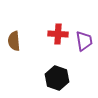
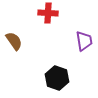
red cross: moved 10 px left, 21 px up
brown semicircle: rotated 150 degrees clockwise
